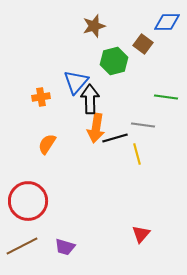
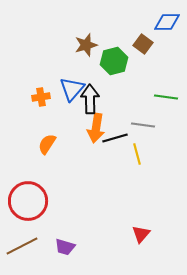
brown star: moved 8 px left, 19 px down
blue triangle: moved 4 px left, 7 px down
